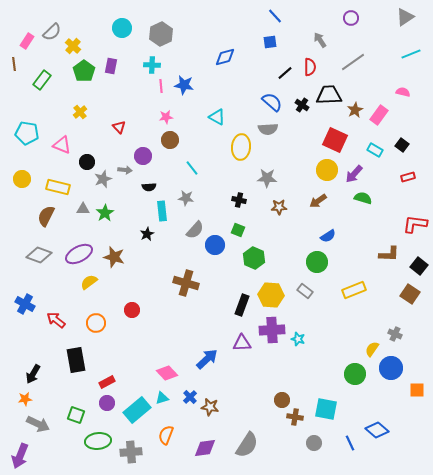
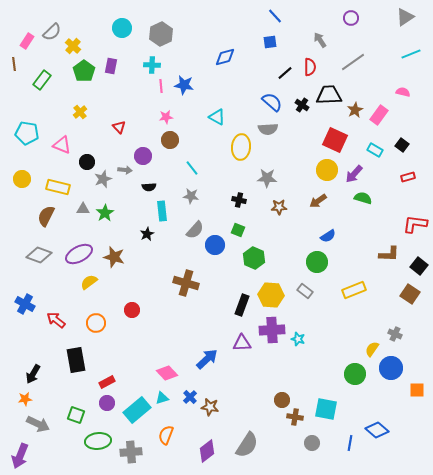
gray star at (186, 198): moved 5 px right, 2 px up
gray circle at (314, 443): moved 2 px left
blue line at (350, 443): rotated 35 degrees clockwise
purple diamond at (205, 448): moved 2 px right, 3 px down; rotated 30 degrees counterclockwise
